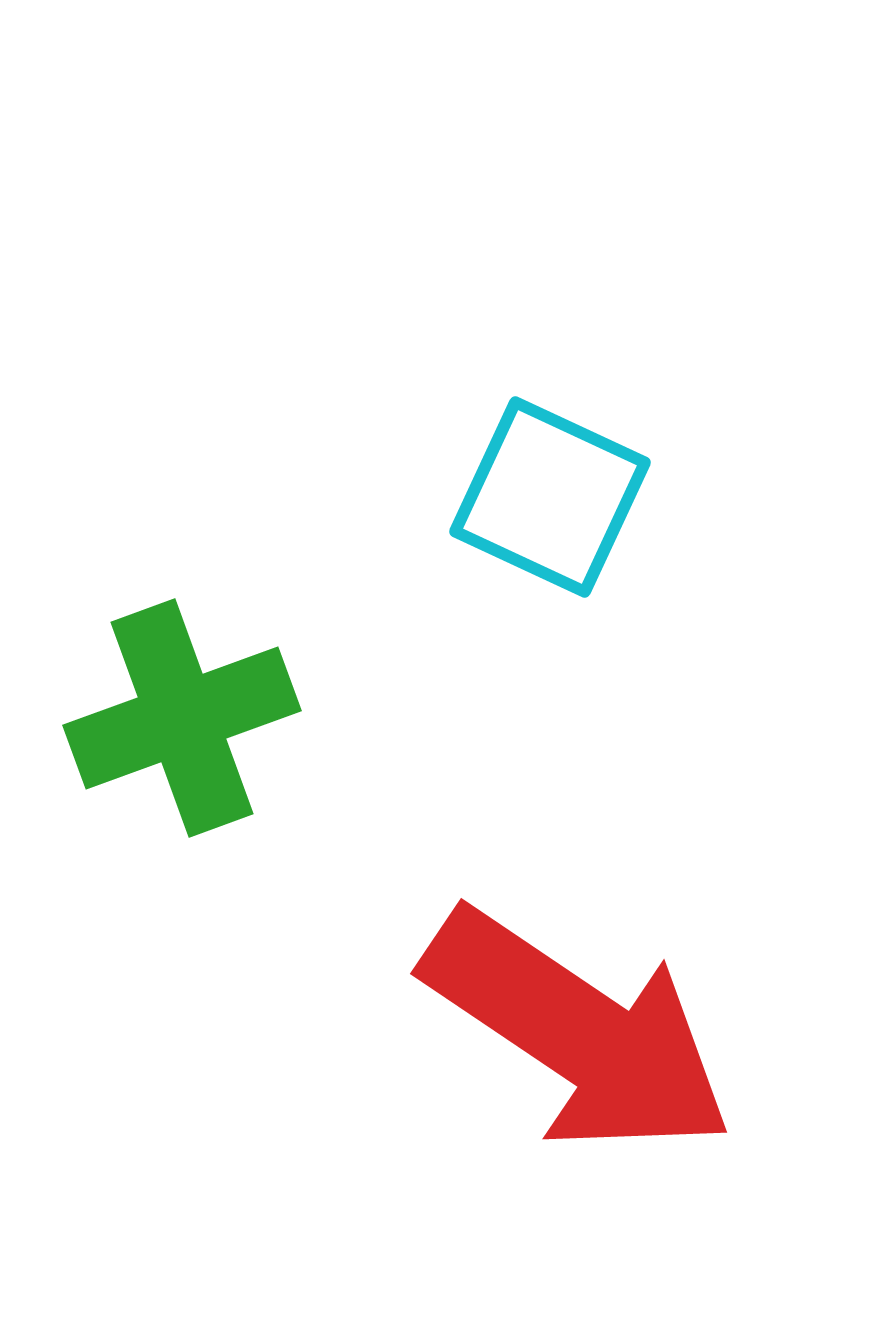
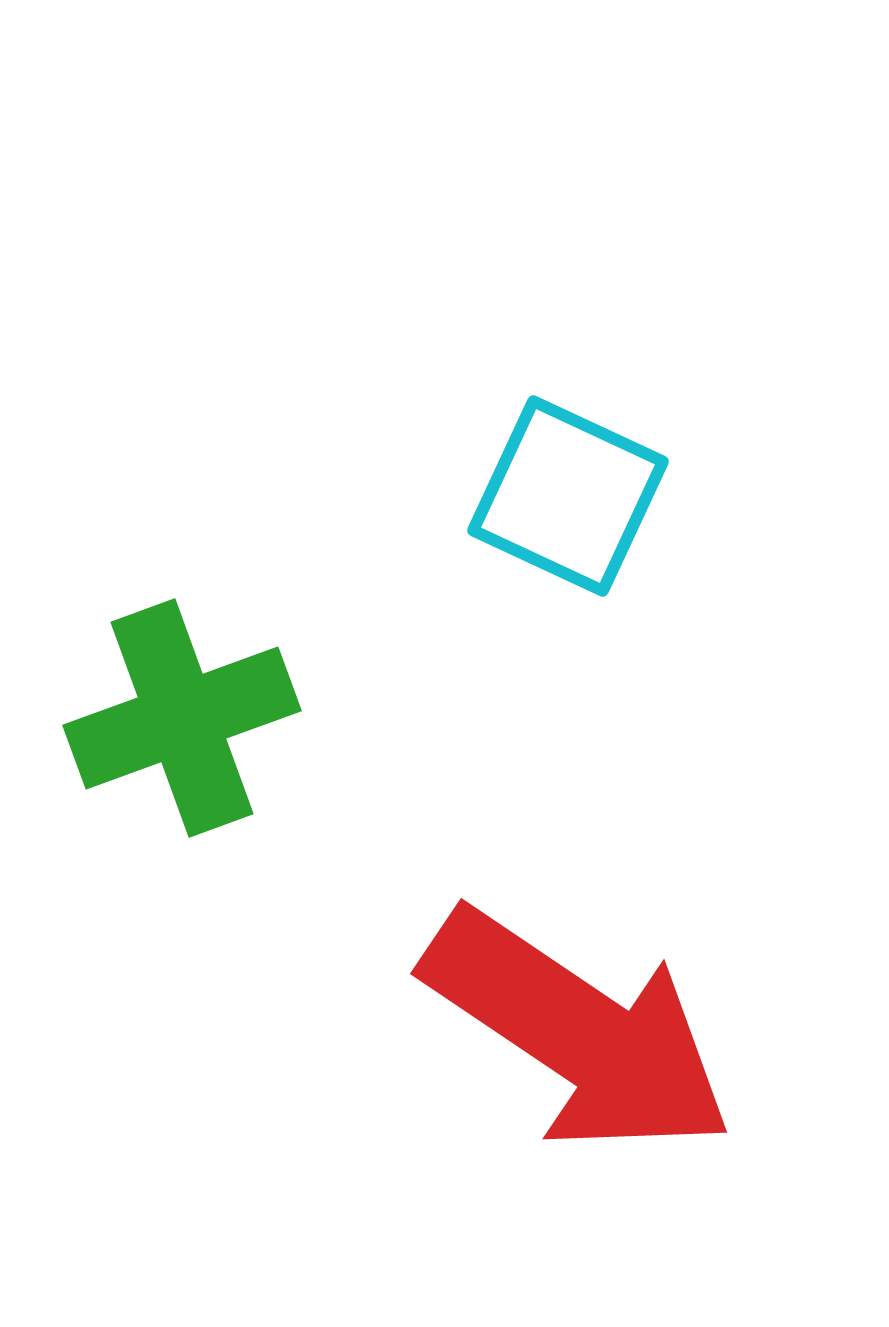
cyan square: moved 18 px right, 1 px up
